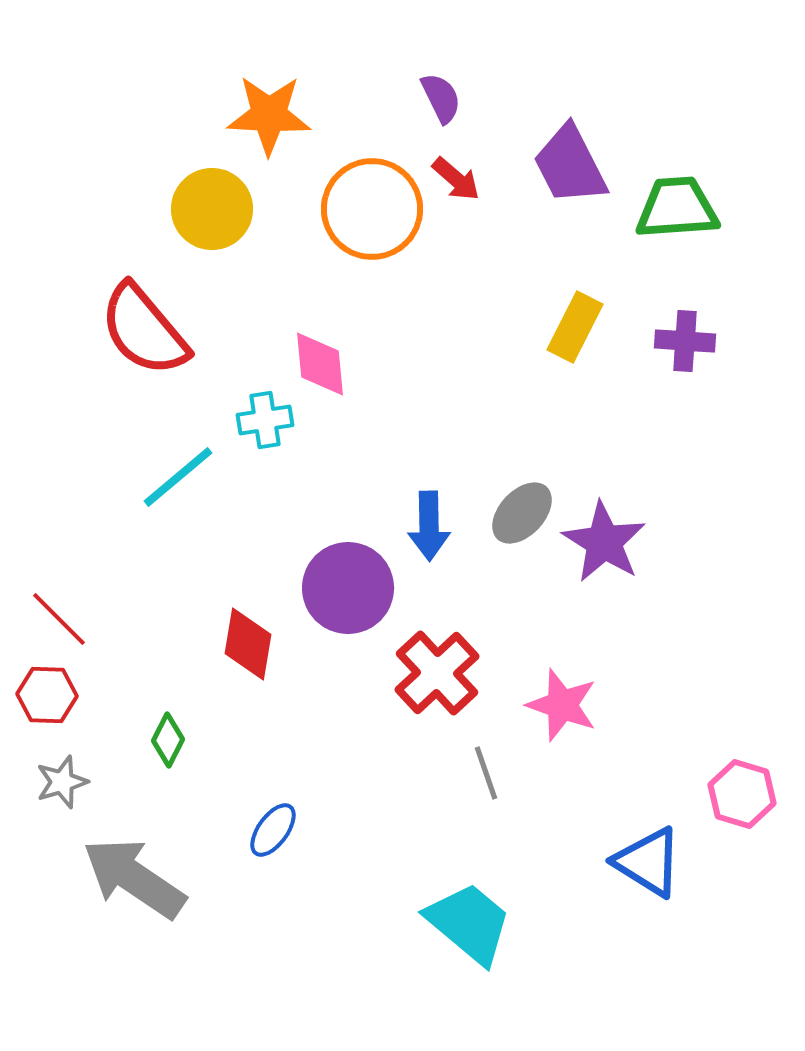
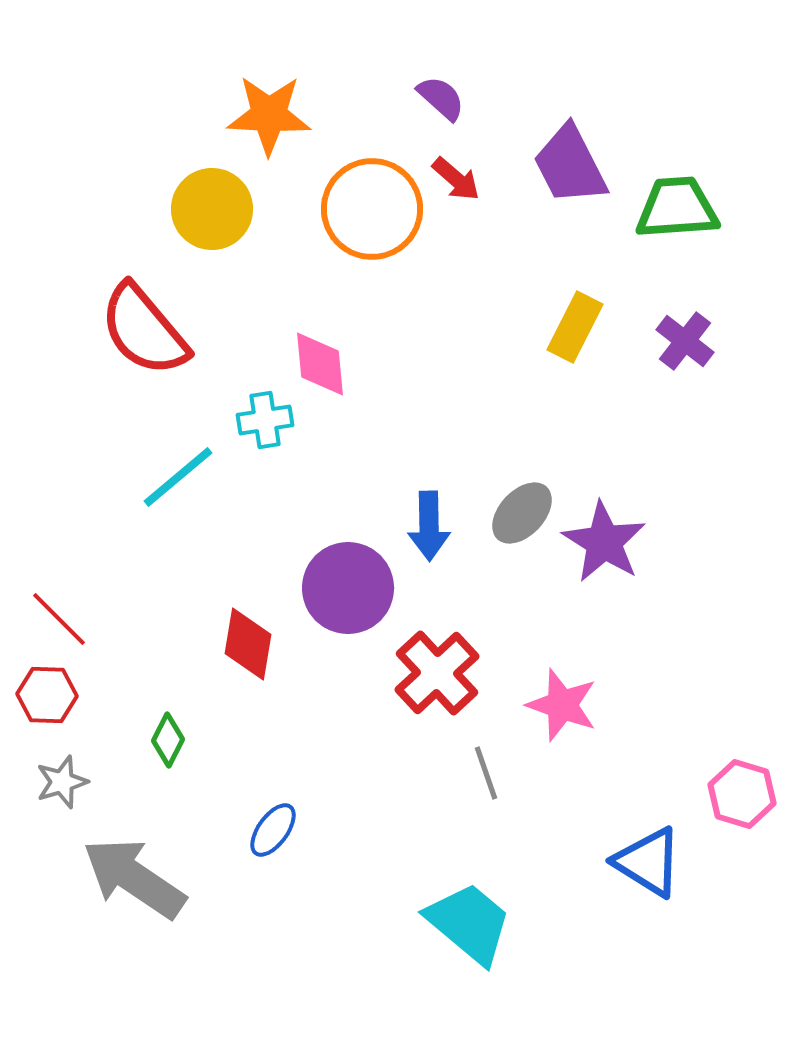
purple semicircle: rotated 22 degrees counterclockwise
purple cross: rotated 34 degrees clockwise
